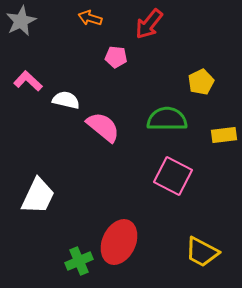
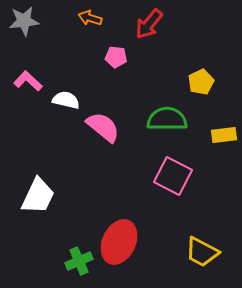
gray star: moved 3 px right; rotated 20 degrees clockwise
